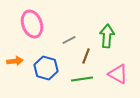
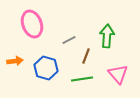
pink triangle: rotated 20 degrees clockwise
